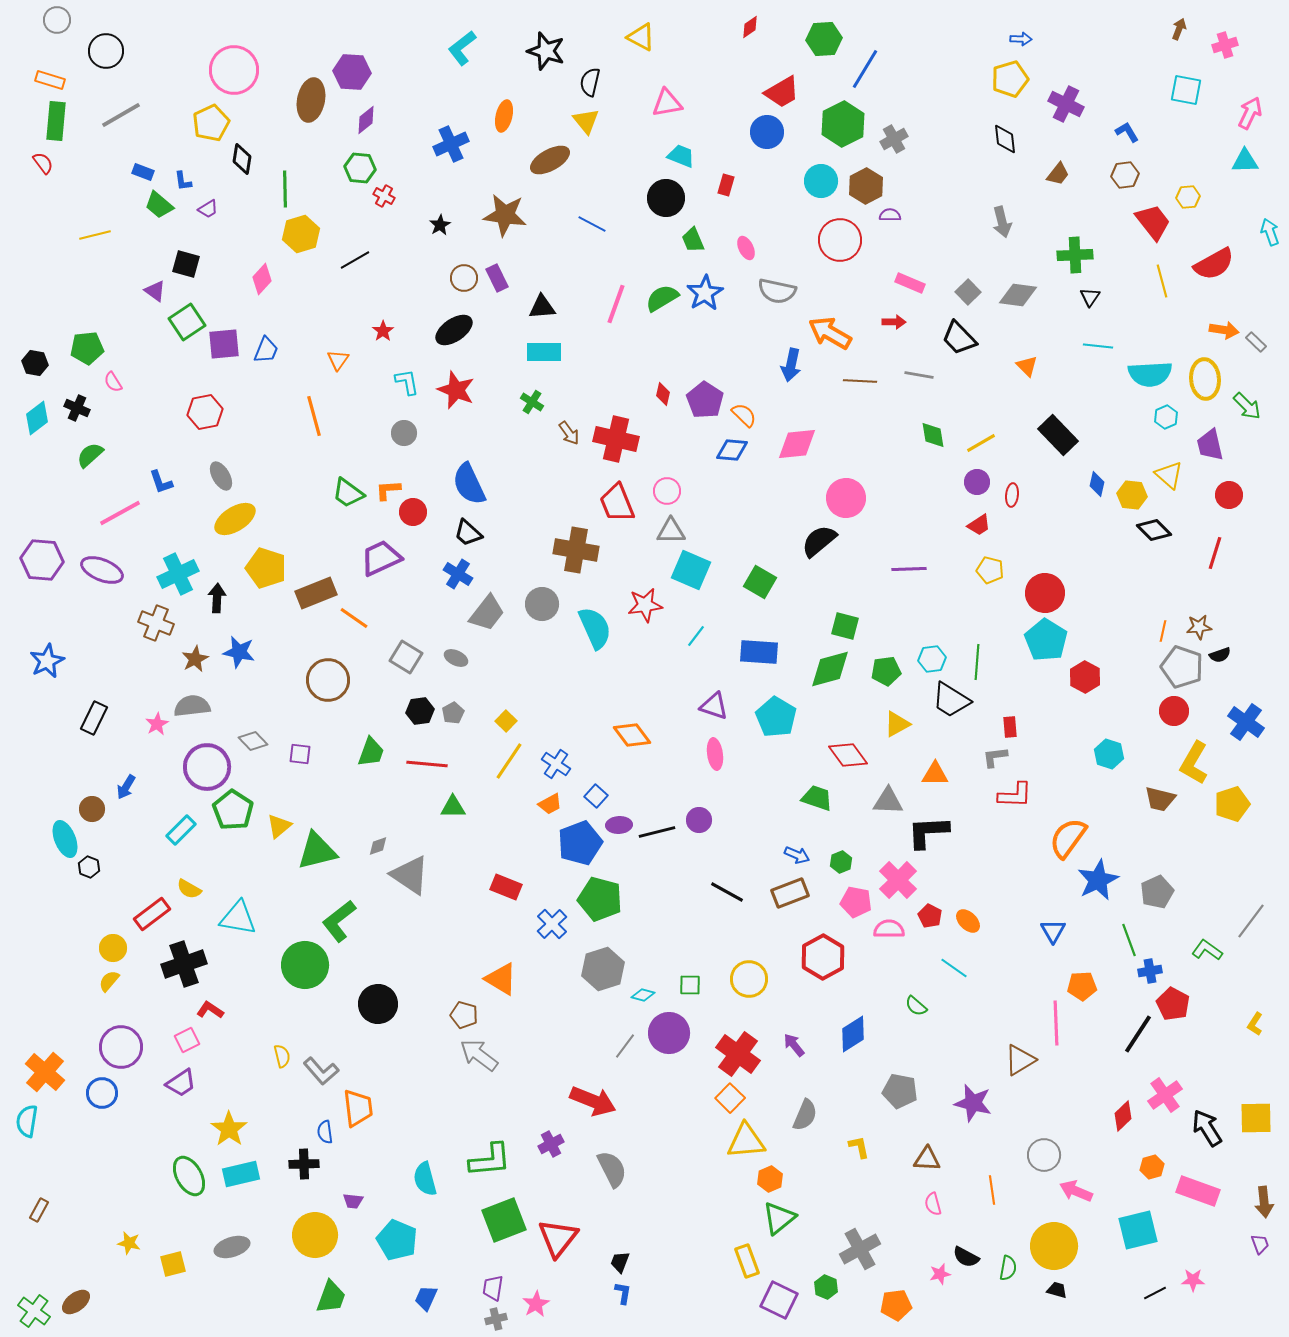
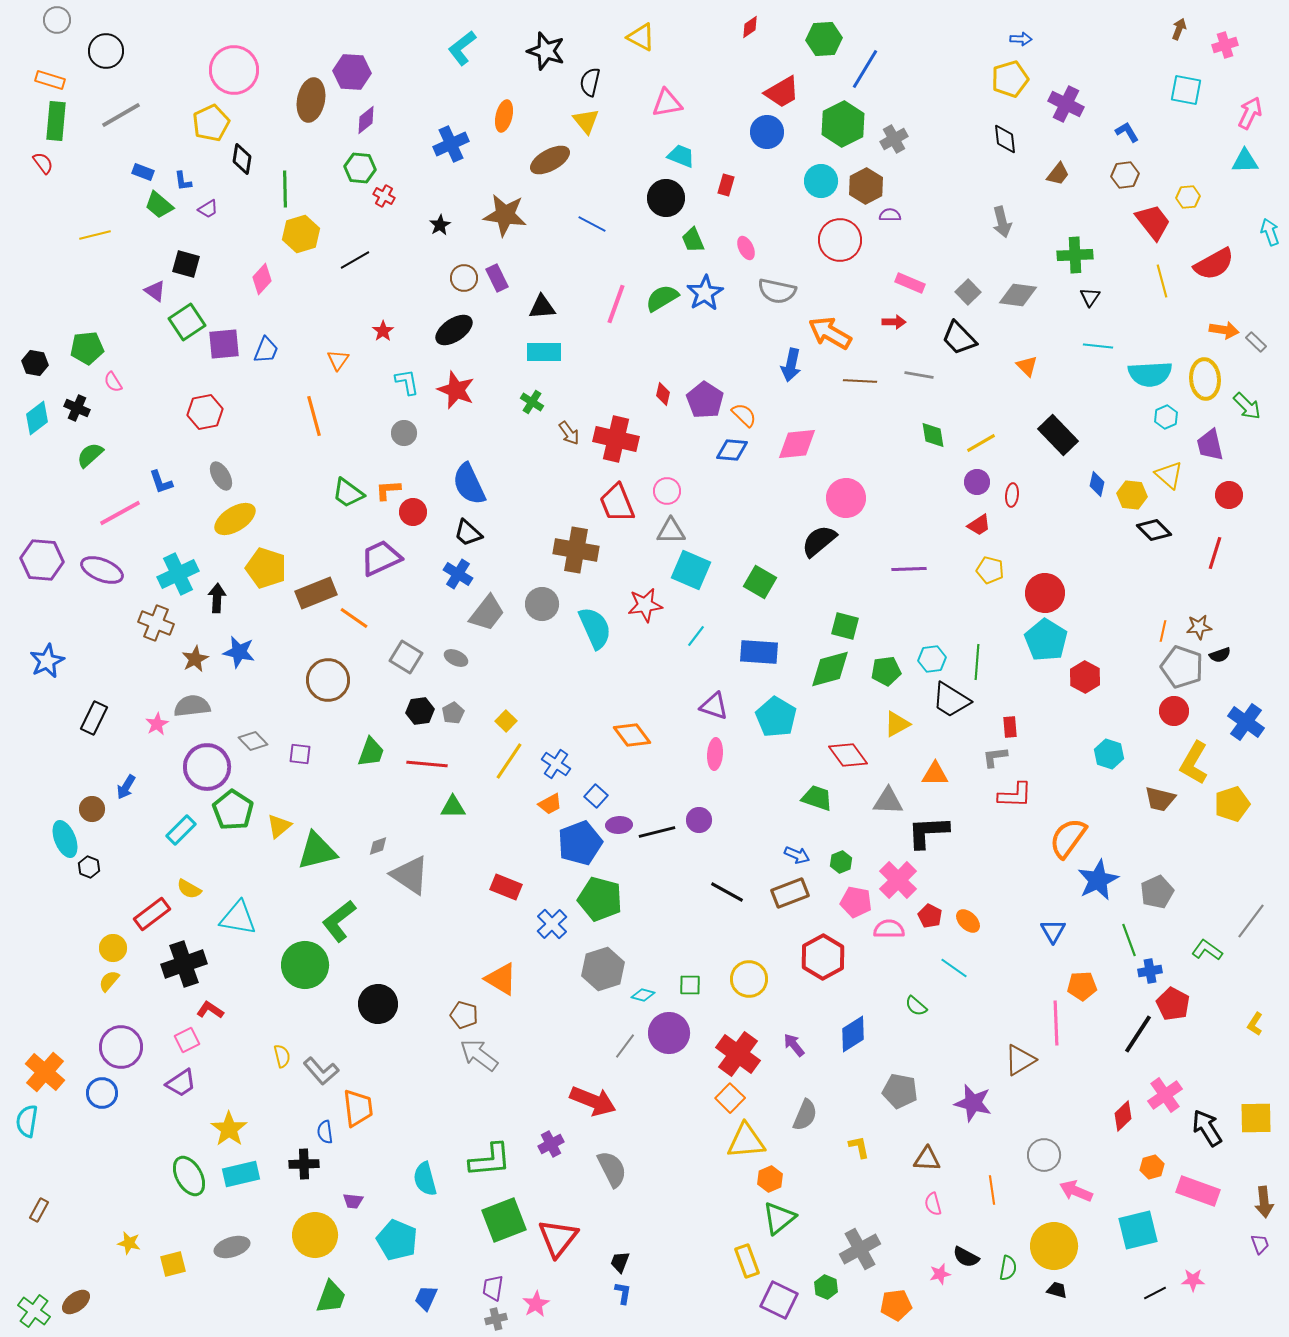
pink ellipse at (715, 754): rotated 12 degrees clockwise
